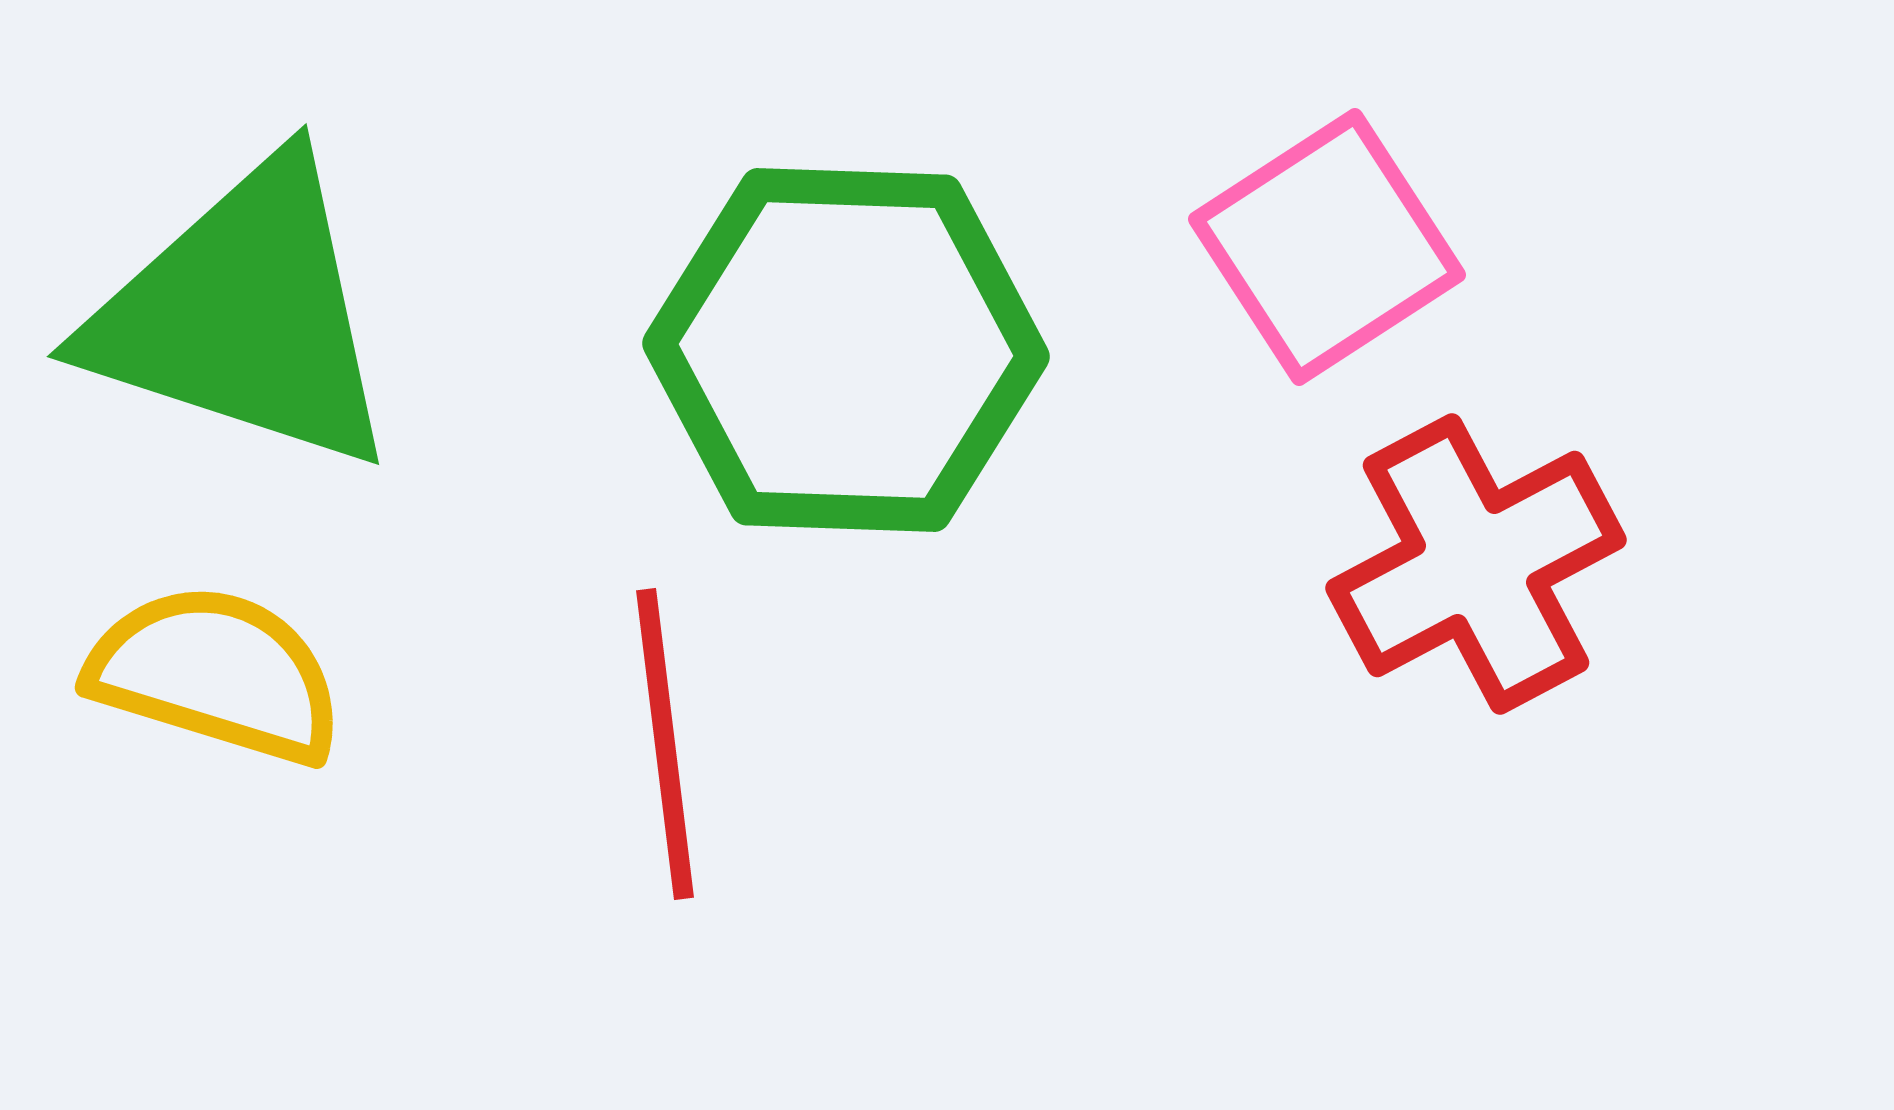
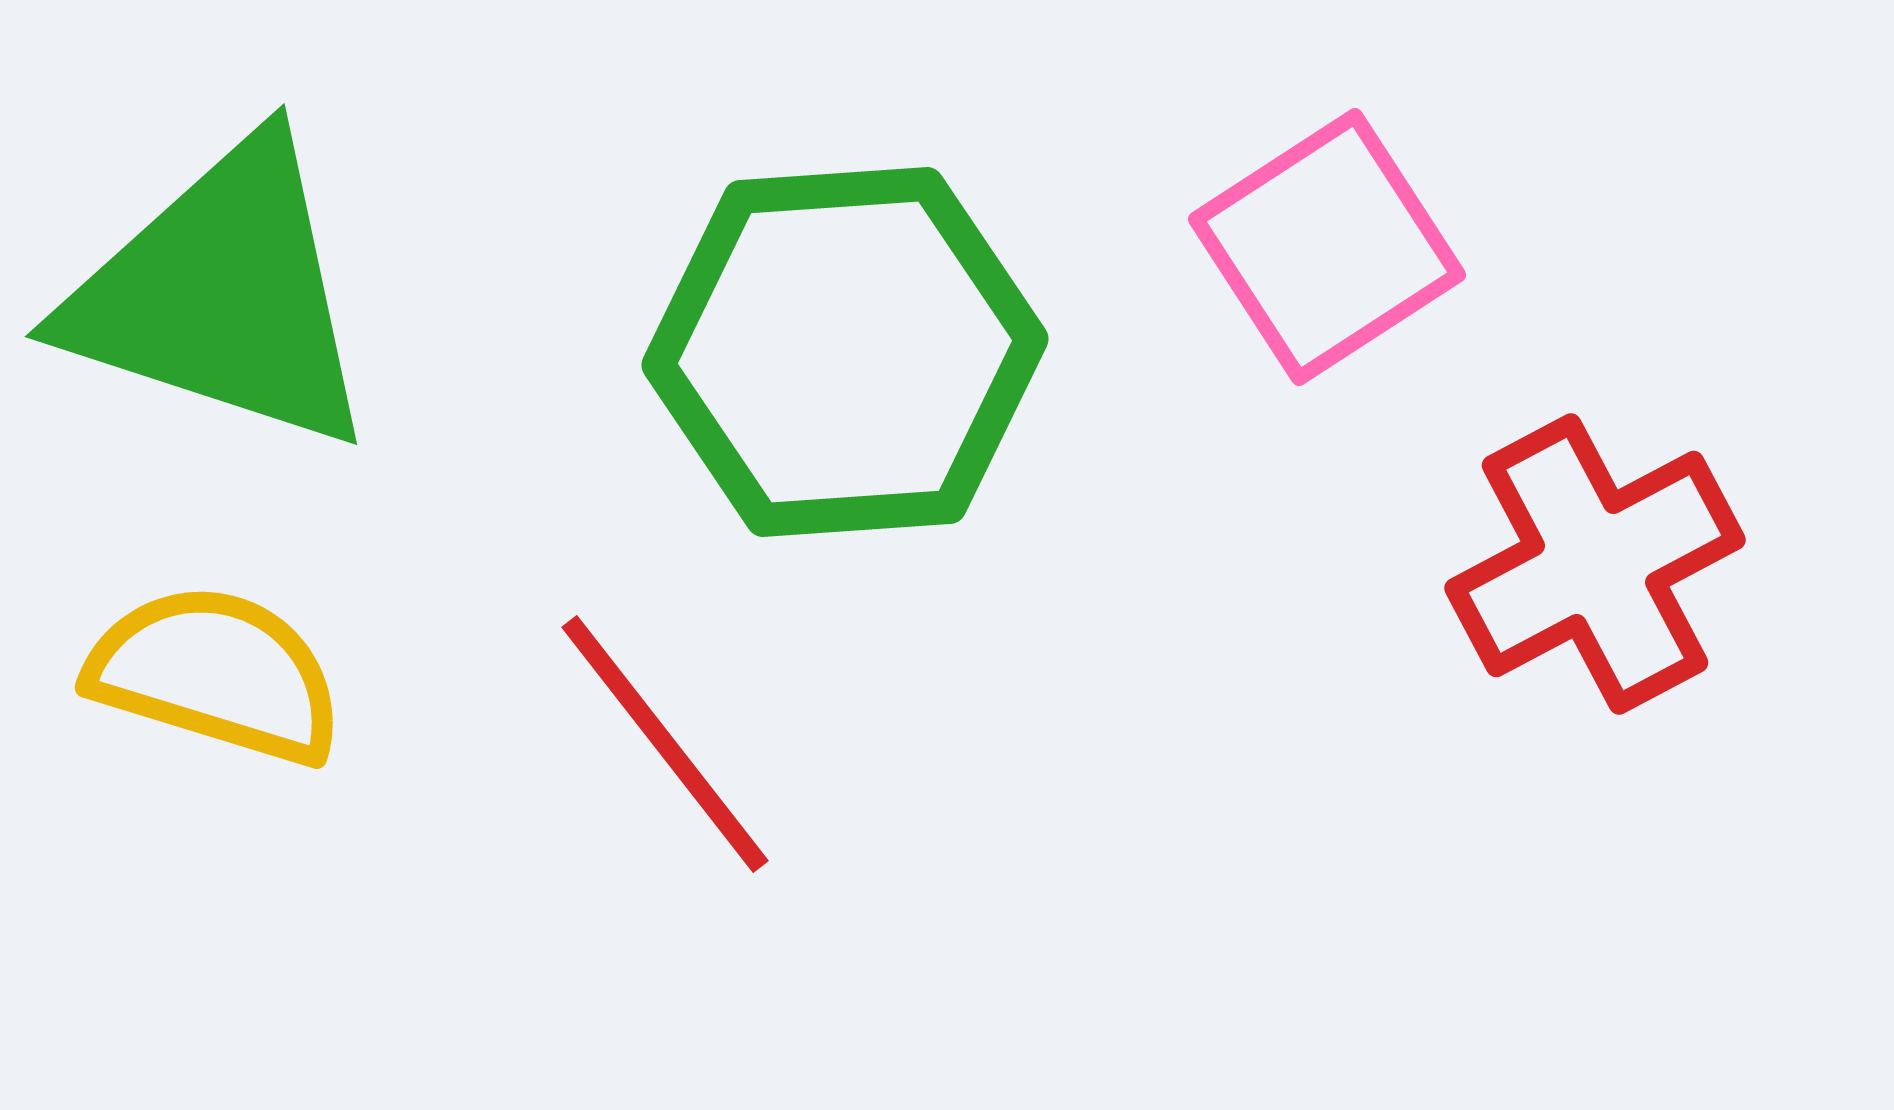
green triangle: moved 22 px left, 20 px up
green hexagon: moved 1 px left, 2 px down; rotated 6 degrees counterclockwise
red cross: moved 119 px right
red line: rotated 31 degrees counterclockwise
